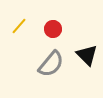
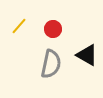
black triangle: rotated 15 degrees counterclockwise
gray semicircle: rotated 28 degrees counterclockwise
